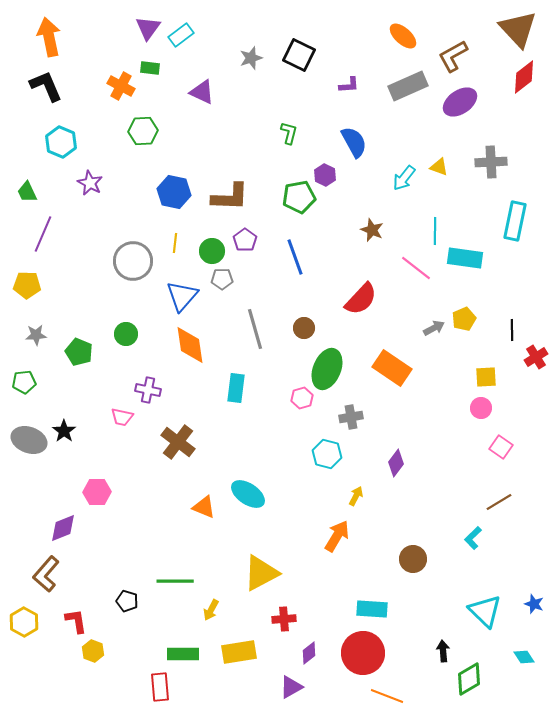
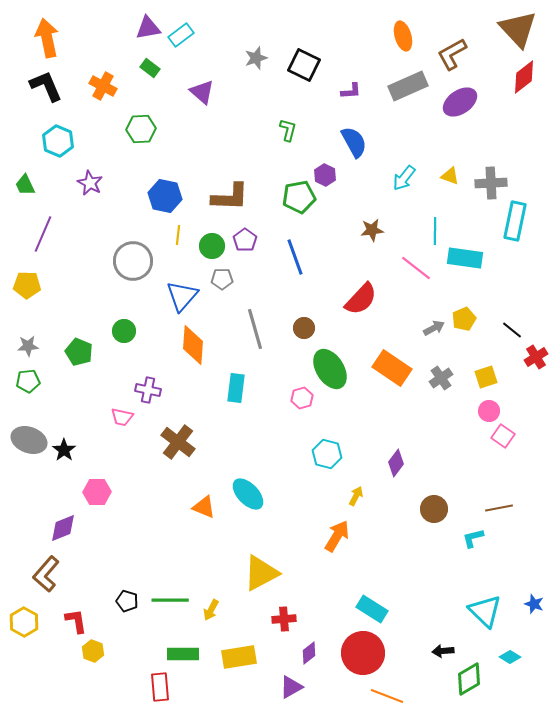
purple triangle at (148, 28): rotated 44 degrees clockwise
orange ellipse at (403, 36): rotated 32 degrees clockwise
orange arrow at (49, 37): moved 2 px left, 1 px down
black square at (299, 55): moved 5 px right, 10 px down
brown L-shape at (453, 56): moved 1 px left, 2 px up
gray star at (251, 58): moved 5 px right
green rectangle at (150, 68): rotated 30 degrees clockwise
purple L-shape at (349, 85): moved 2 px right, 6 px down
orange cross at (121, 86): moved 18 px left
purple triangle at (202, 92): rotated 16 degrees clockwise
green hexagon at (143, 131): moved 2 px left, 2 px up
green L-shape at (289, 133): moved 1 px left, 3 px up
cyan hexagon at (61, 142): moved 3 px left, 1 px up
gray cross at (491, 162): moved 21 px down
yellow triangle at (439, 167): moved 11 px right, 9 px down
green trapezoid at (27, 192): moved 2 px left, 7 px up
blue hexagon at (174, 192): moved 9 px left, 4 px down
brown star at (372, 230): rotated 30 degrees counterclockwise
yellow line at (175, 243): moved 3 px right, 8 px up
green circle at (212, 251): moved 5 px up
black line at (512, 330): rotated 50 degrees counterclockwise
green circle at (126, 334): moved 2 px left, 3 px up
gray star at (36, 335): moved 8 px left, 11 px down
orange diamond at (190, 345): moved 3 px right; rotated 12 degrees clockwise
green ellipse at (327, 369): moved 3 px right; rotated 54 degrees counterclockwise
yellow square at (486, 377): rotated 15 degrees counterclockwise
green pentagon at (24, 382): moved 4 px right, 1 px up
pink circle at (481, 408): moved 8 px right, 3 px down
gray cross at (351, 417): moved 90 px right, 39 px up; rotated 25 degrees counterclockwise
black star at (64, 431): moved 19 px down
pink square at (501, 447): moved 2 px right, 11 px up
cyan ellipse at (248, 494): rotated 12 degrees clockwise
brown line at (499, 502): moved 6 px down; rotated 20 degrees clockwise
cyan L-shape at (473, 538): rotated 30 degrees clockwise
brown circle at (413, 559): moved 21 px right, 50 px up
green line at (175, 581): moved 5 px left, 19 px down
cyan rectangle at (372, 609): rotated 28 degrees clockwise
black arrow at (443, 651): rotated 90 degrees counterclockwise
yellow rectangle at (239, 652): moved 5 px down
cyan diamond at (524, 657): moved 14 px left; rotated 25 degrees counterclockwise
